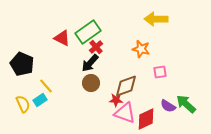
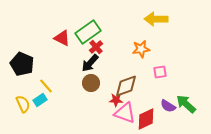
orange star: rotated 24 degrees counterclockwise
